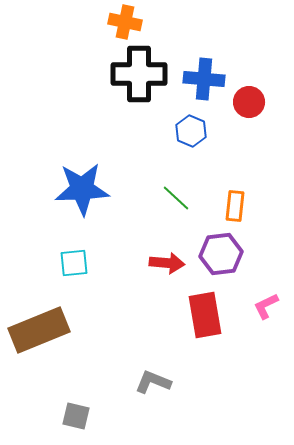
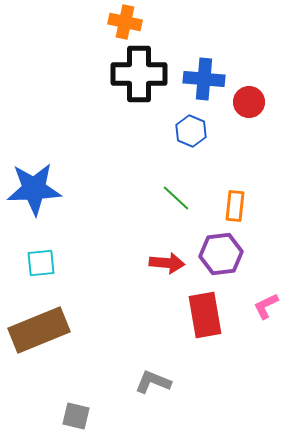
blue star: moved 48 px left
cyan square: moved 33 px left
